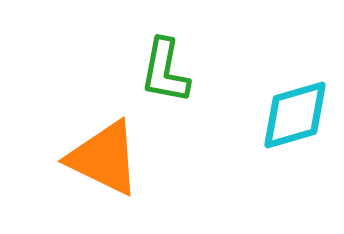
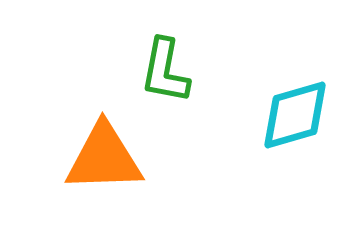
orange triangle: rotated 28 degrees counterclockwise
